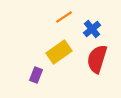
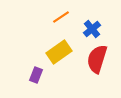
orange line: moved 3 px left
